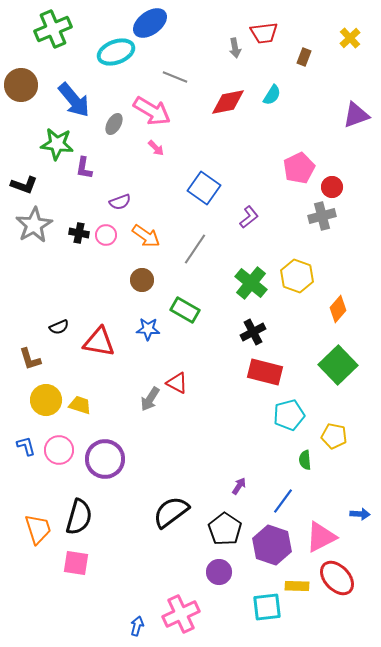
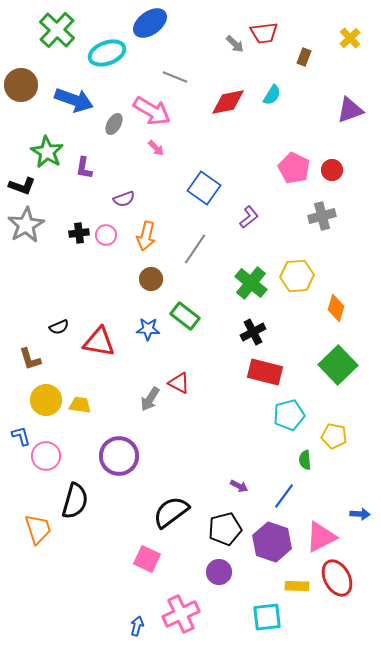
green cross at (53, 29): moved 4 px right, 1 px down; rotated 24 degrees counterclockwise
gray arrow at (235, 48): moved 4 px up; rotated 36 degrees counterclockwise
cyan ellipse at (116, 52): moved 9 px left, 1 px down
blue arrow at (74, 100): rotated 30 degrees counterclockwise
purple triangle at (356, 115): moved 6 px left, 5 px up
green star at (57, 144): moved 10 px left, 8 px down; rotated 24 degrees clockwise
pink pentagon at (299, 168): moved 5 px left; rotated 20 degrees counterclockwise
black L-shape at (24, 185): moved 2 px left, 1 px down
red circle at (332, 187): moved 17 px up
purple semicircle at (120, 202): moved 4 px right, 3 px up
gray star at (34, 225): moved 8 px left
black cross at (79, 233): rotated 18 degrees counterclockwise
orange arrow at (146, 236): rotated 68 degrees clockwise
yellow hexagon at (297, 276): rotated 24 degrees counterclockwise
brown circle at (142, 280): moved 9 px right, 1 px up
orange diamond at (338, 309): moved 2 px left, 1 px up; rotated 24 degrees counterclockwise
green rectangle at (185, 310): moved 6 px down; rotated 8 degrees clockwise
red triangle at (177, 383): moved 2 px right
yellow trapezoid at (80, 405): rotated 10 degrees counterclockwise
blue L-shape at (26, 446): moved 5 px left, 10 px up
pink circle at (59, 450): moved 13 px left, 6 px down
purple circle at (105, 459): moved 14 px right, 3 px up
purple arrow at (239, 486): rotated 84 degrees clockwise
blue line at (283, 501): moved 1 px right, 5 px up
black semicircle at (79, 517): moved 4 px left, 16 px up
black pentagon at (225, 529): rotated 24 degrees clockwise
purple hexagon at (272, 545): moved 3 px up
pink square at (76, 563): moved 71 px right, 4 px up; rotated 16 degrees clockwise
red ellipse at (337, 578): rotated 15 degrees clockwise
cyan square at (267, 607): moved 10 px down
